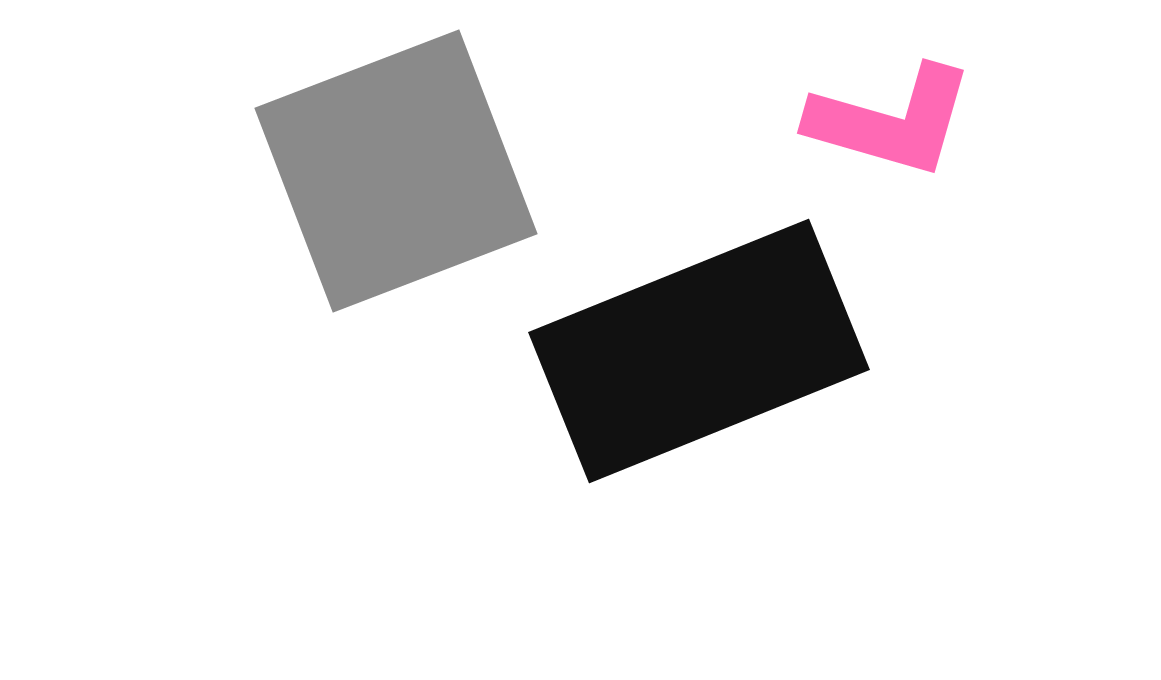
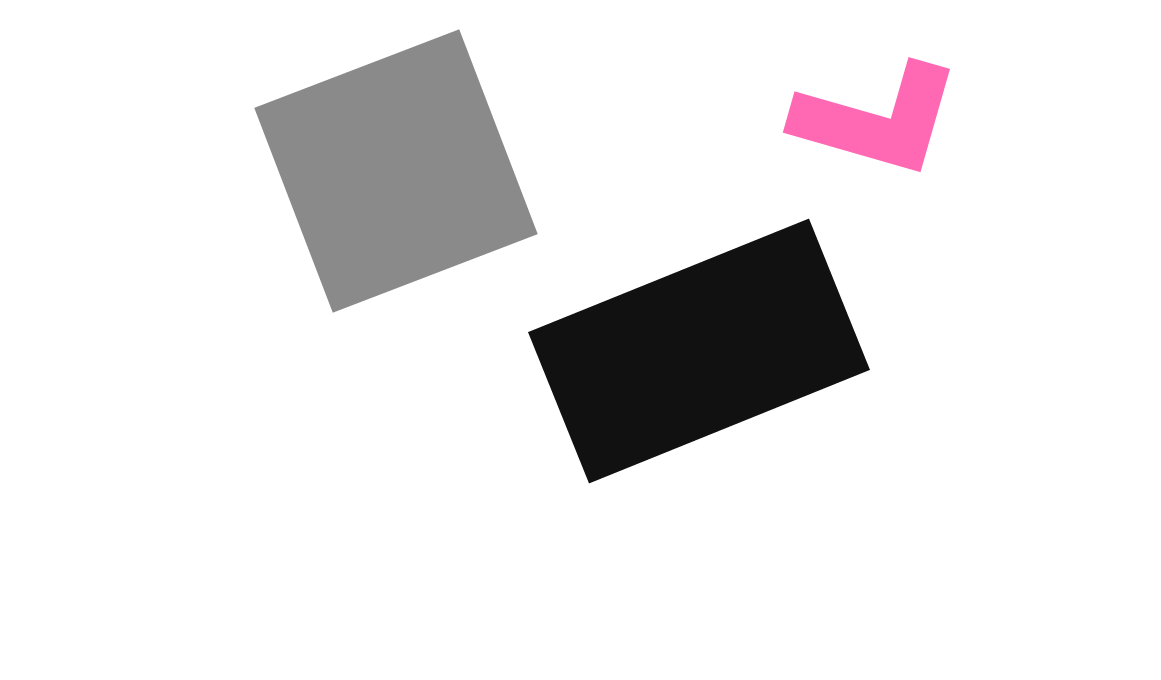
pink L-shape: moved 14 px left, 1 px up
